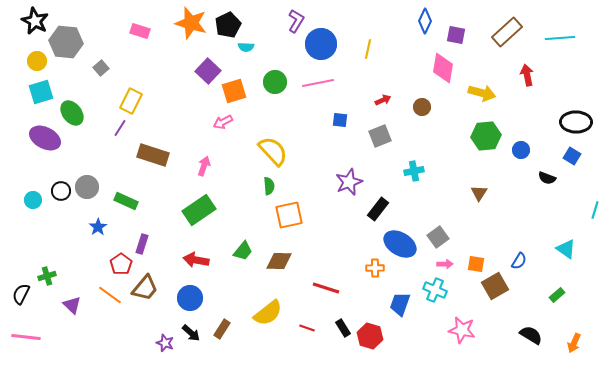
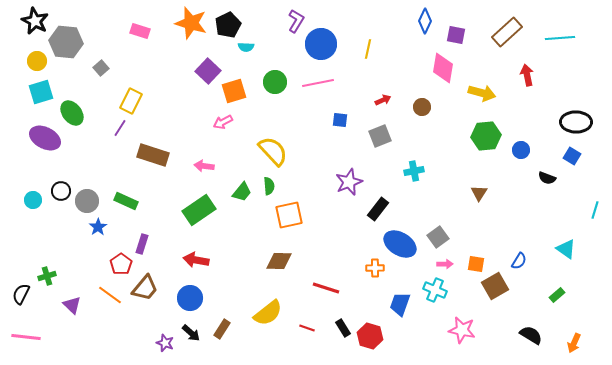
pink arrow at (204, 166): rotated 102 degrees counterclockwise
gray circle at (87, 187): moved 14 px down
green trapezoid at (243, 251): moved 1 px left, 59 px up
